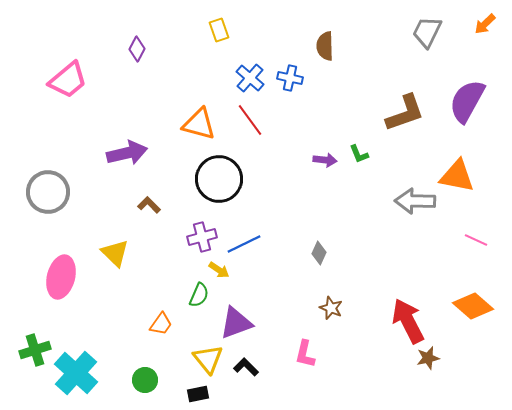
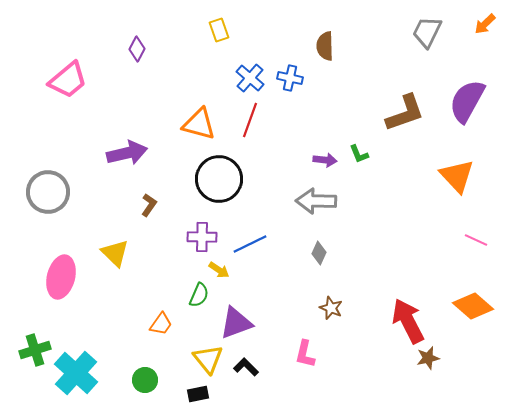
red line at (250, 120): rotated 56 degrees clockwise
orange triangle at (457, 176): rotated 36 degrees clockwise
gray arrow at (415, 201): moved 99 px left
brown L-shape at (149, 205): rotated 80 degrees clockwise
purple cross at (202, 237): rotated 16 degrees clockwise
blue line at (244, 244): moved 6 px right
